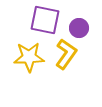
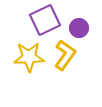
purple square: rotated 36 degrees counterclockwise
yellow L-shape: moved 1 px left, 1 px down
